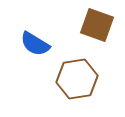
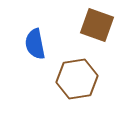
blue semicircle: rotated 48 degrees clockwise
